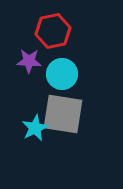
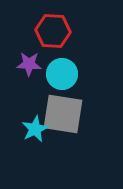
red hexagon: rotated 16 degrees clockwise
purple star: moved 3 px down
cyan star: moved 1 px down
